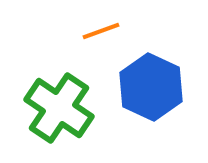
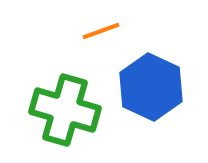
green cross: moved 6 px right, 2 px down; rotated 18 degrees counterclockwise
